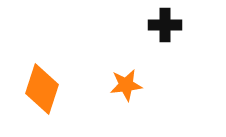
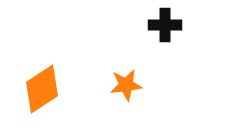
orange diamond: rotated 39 degrees clockwise
